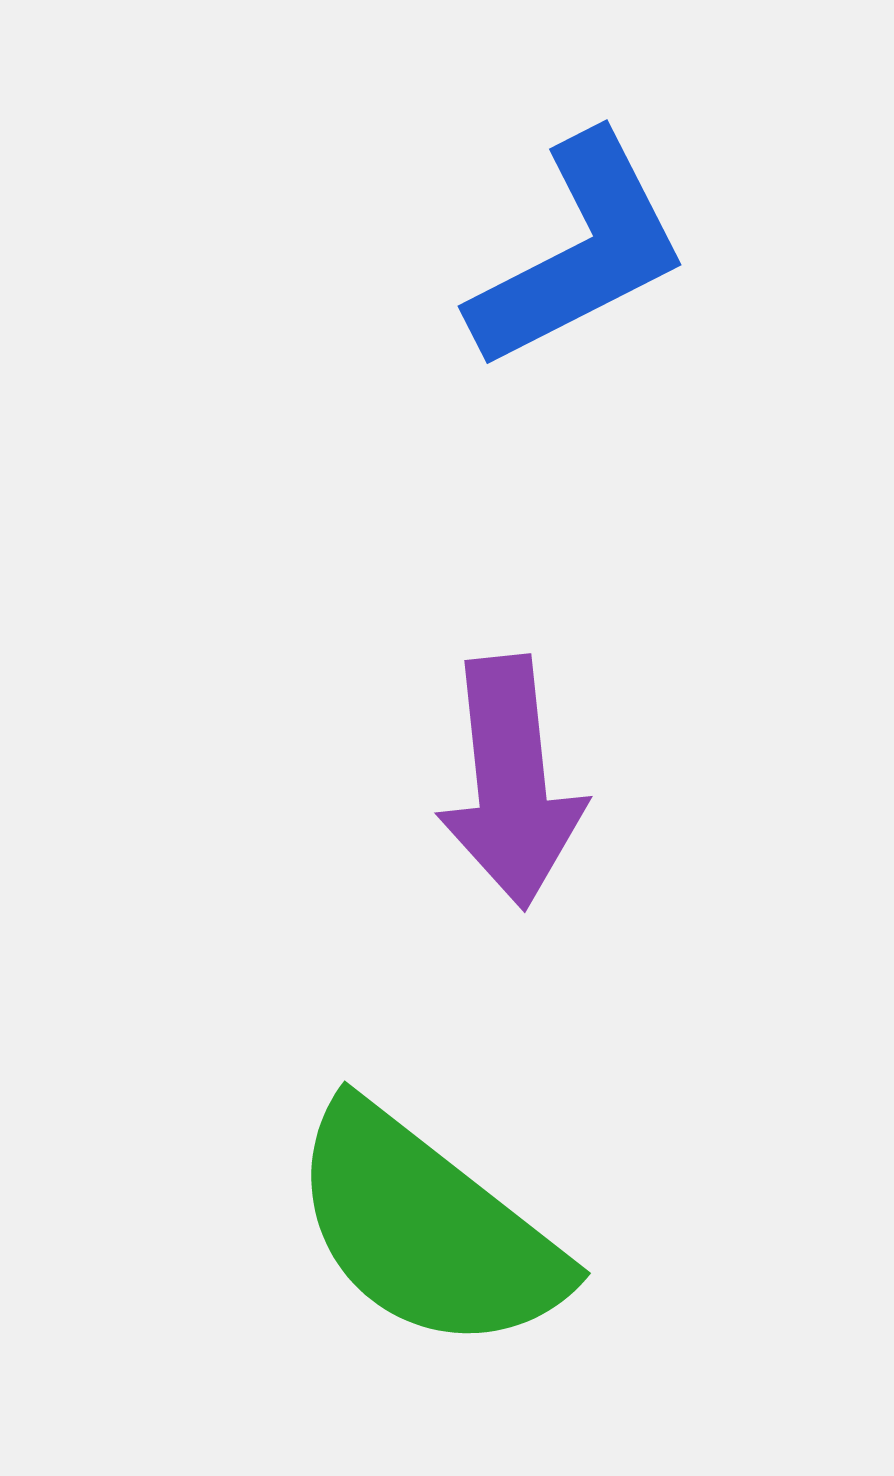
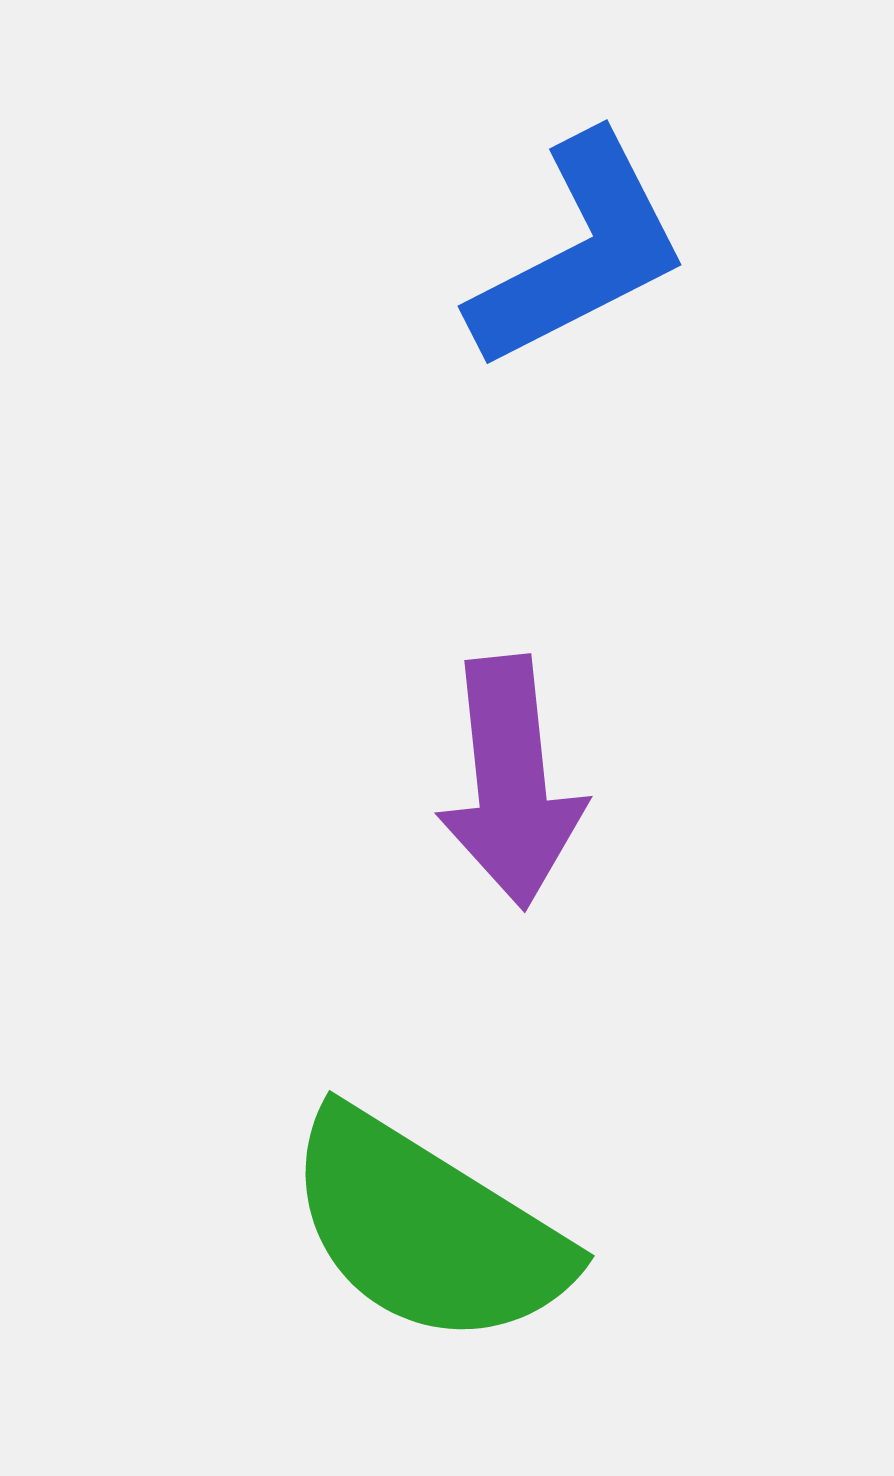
green semicircle: rotated 6 degrees counterclockwise
